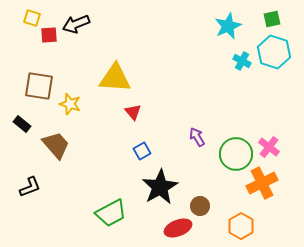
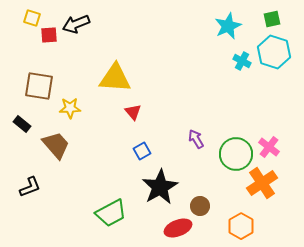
yellow star: moved 4 px down; rotated 20 degrees counterclockwise
purple arrow: moved 1 px left, 2 px down
orange cross: rotated 8 degrees counterclockwise
